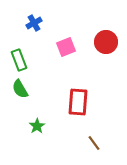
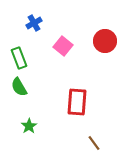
red circle: moved 1 px left, 1 px up
pink square: moved 3 px left, 1 px up; rotated 30 degrees counterclockwise
green rectangle: moved 2 px up
green semicircle: moved 1 px left, 2 px up
red rectangle: moved 1 px left
green star: moved 8 px left
